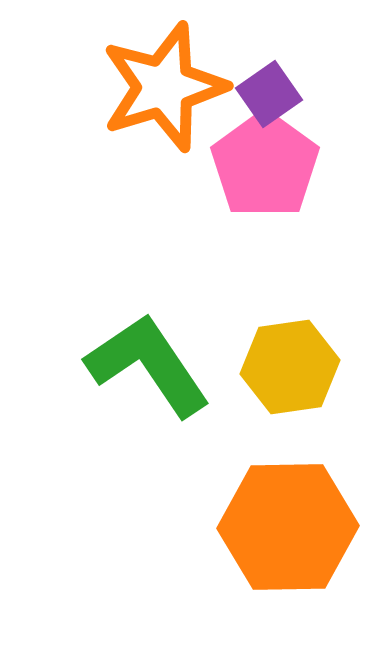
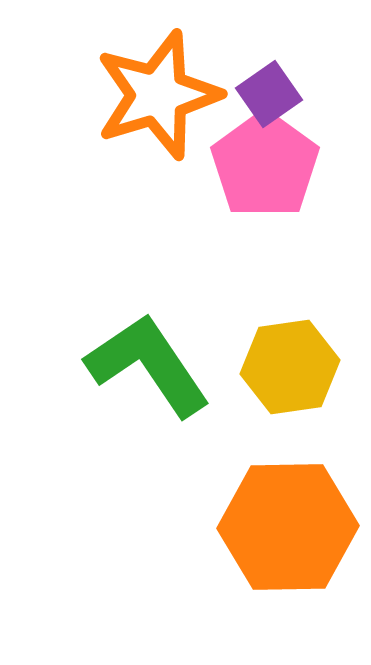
orange star: moved 6 px left, 8 px down
